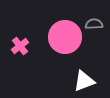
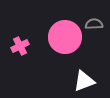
pink cross: rotated 12 degrees clockwise
